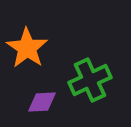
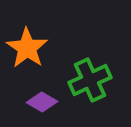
purple diamond: rotated 32 degrees clockwise
